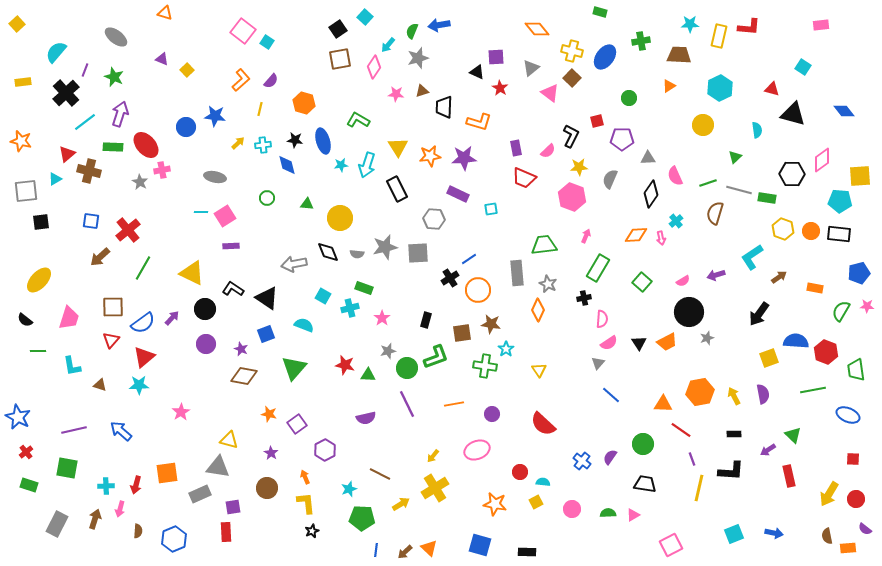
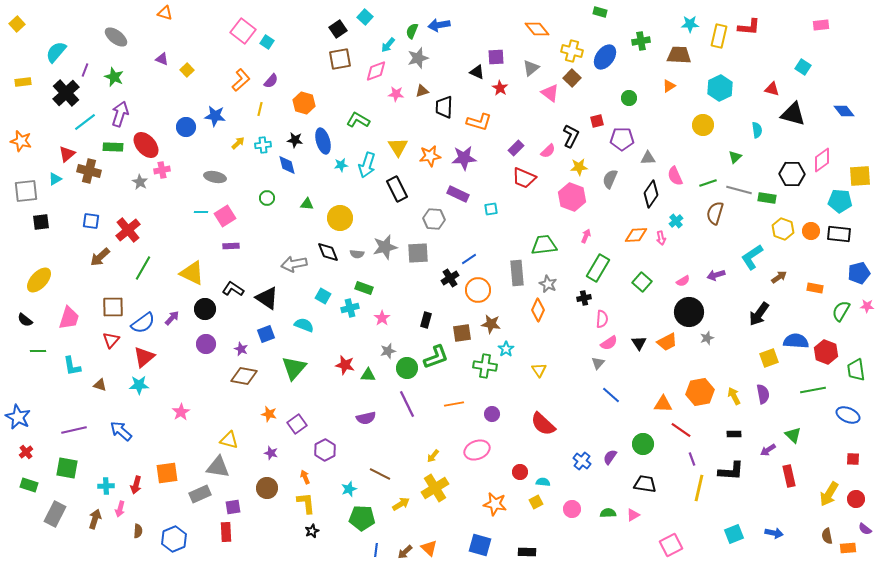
pink diamond at (374, 67): moved 2 px right, 4 px down; rotated 35 degrees clockwise
purple rectangle at (516, 148): rotated 56 degrees clockwise
purple star at (271, 453): rotated 16 degrees counterclockwise
gray rectangle at (57, 524): moved 2 px left, 10 px up
